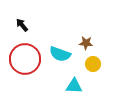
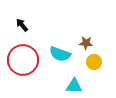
red circle: moved 2 px left, 1 px down
yellow circle: moved 1 px right, 2 px up
